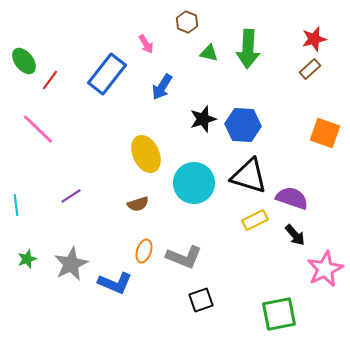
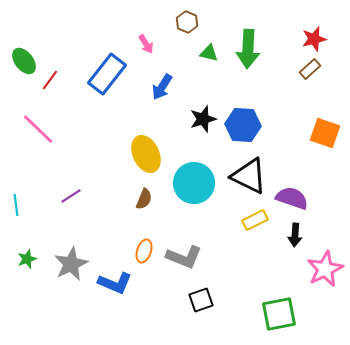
black triangle: rotated 9 degrees clockwise
brown semicircle: moved 6 px right, 5 px up; rotated 50 degrees counterclockwise
black arrow: rotated 45 degrees clockwise
